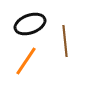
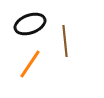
orange line: moved 4 px right, 3 px down
